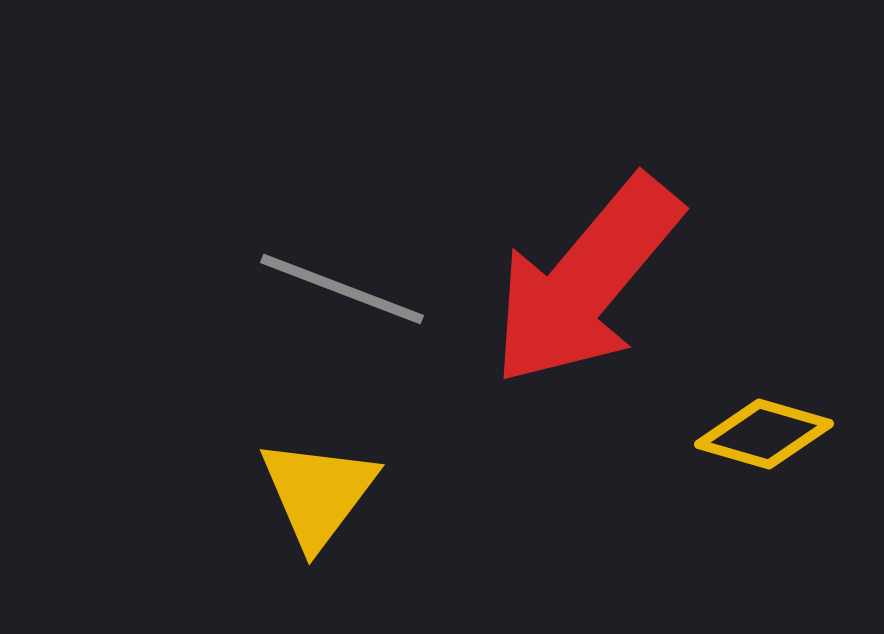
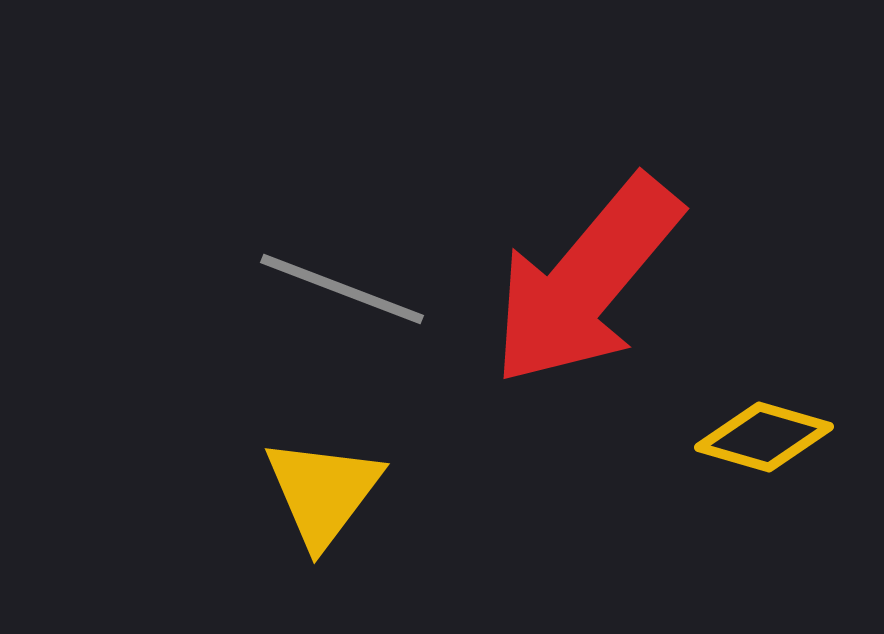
yellow diamond: moved 3 px down
yellow triangle: moved 5 px right, 1 px up
